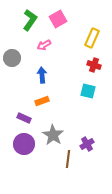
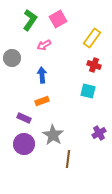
yellow rectangle: rotated 12 degrees clockwise
purple cross: moved 12 px right, 11 px up
